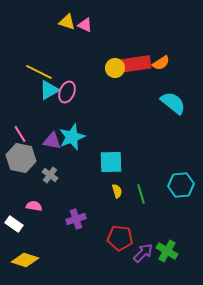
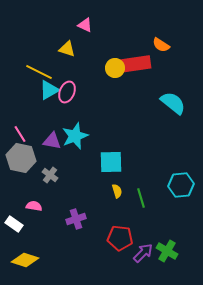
yellow triangle: moved 27 px down
orange semicircle: moved 18 px up; rotated 66 degrees clockwise
cyan star: moved 3 px right, 1 px up
green line: moved 4 px down
